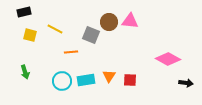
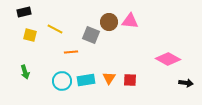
orange triangle: moved 2 px down
